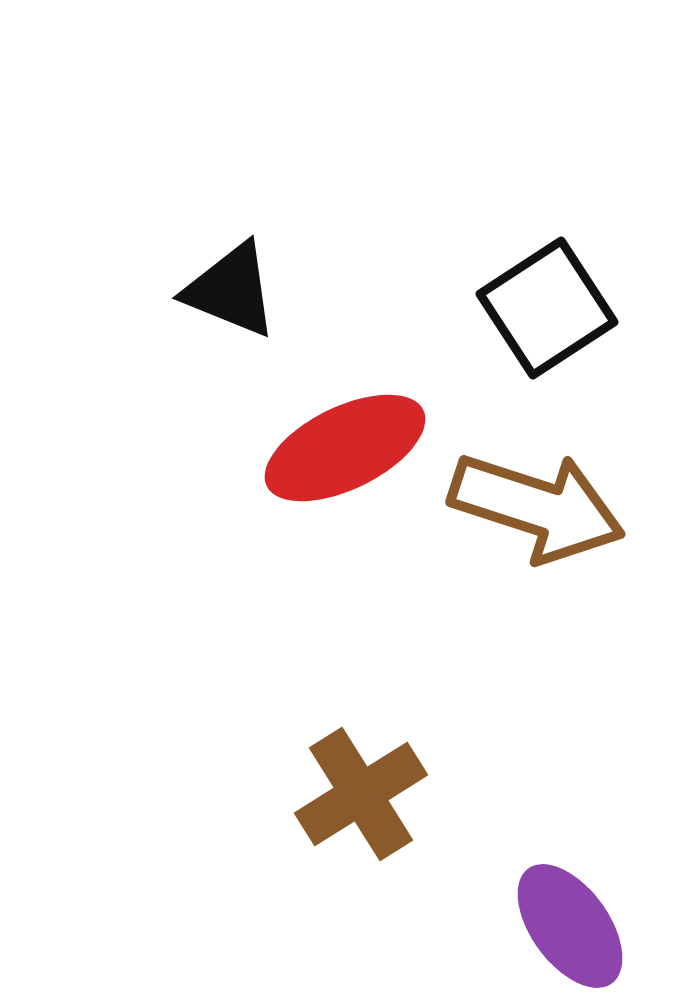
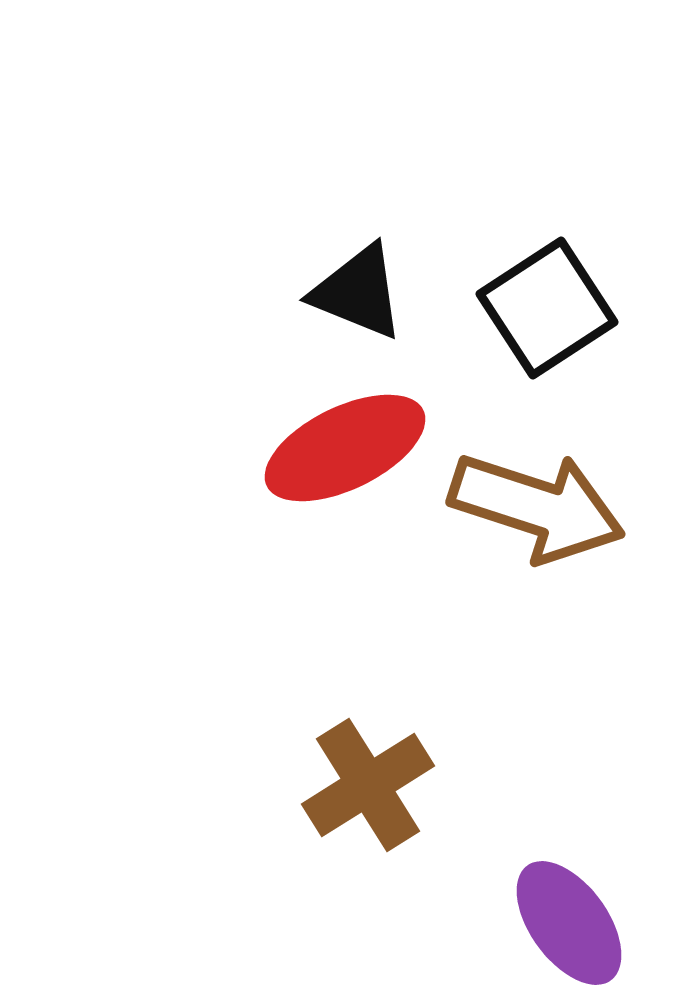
black triangle: moved 127 px right, 2 px down
brown cross: moved 7 px right, 9 px up
purple ellipse: moved 1 px left, 3 px up
